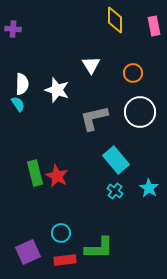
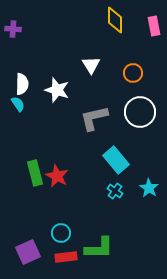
red rectangle: moved 1 px right, 3 px up
